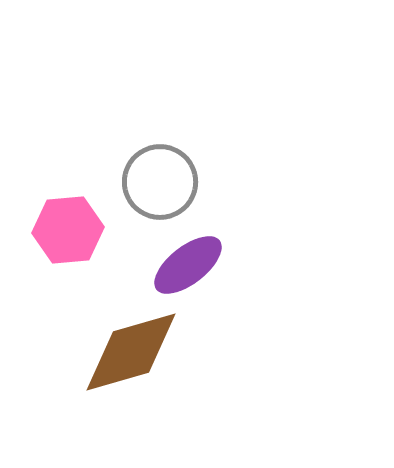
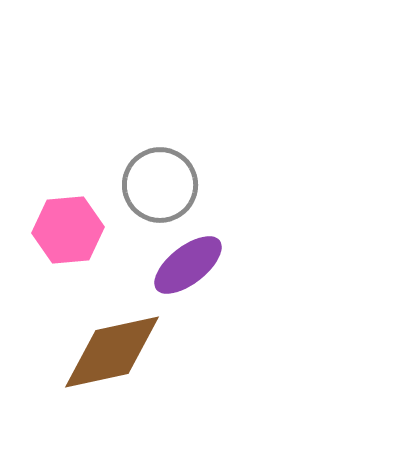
gray circle: moved 3 px down
brown diamond: moved 19 px left; rotated 4 degrees clockwise
